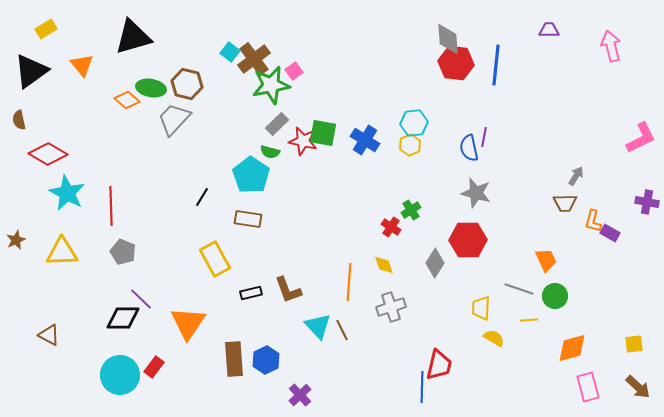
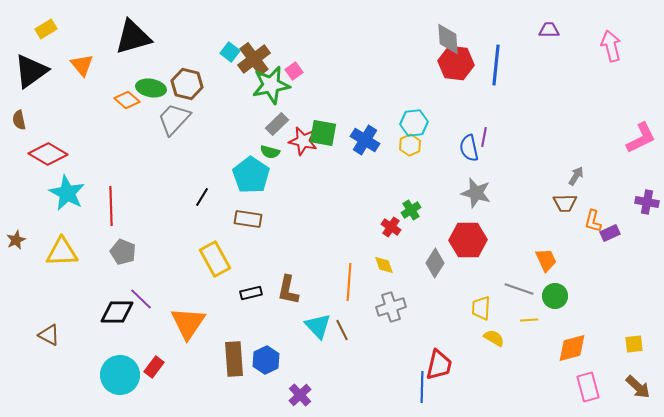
purple rectangle at (610, 233): rotated 54 degrees counterclockwise
brown L-shape at (288, 290): rotated 32 degrees clockwise
black diamond at (123, 318): moved 6 px left, 6 px up
